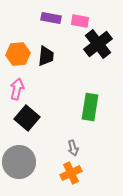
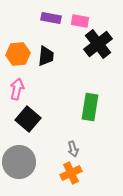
black square: moved 1 px right, 1 px down
gray arrow: moved 1 px down
